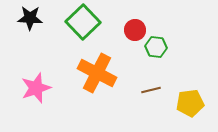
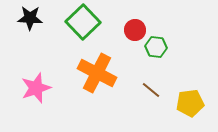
brown line: rotated 54 degrees clockwise
